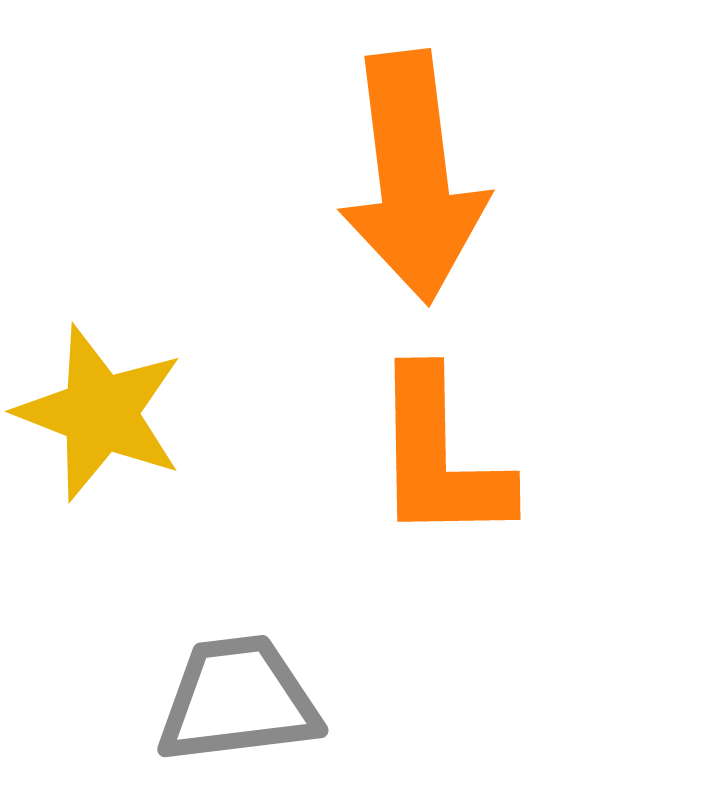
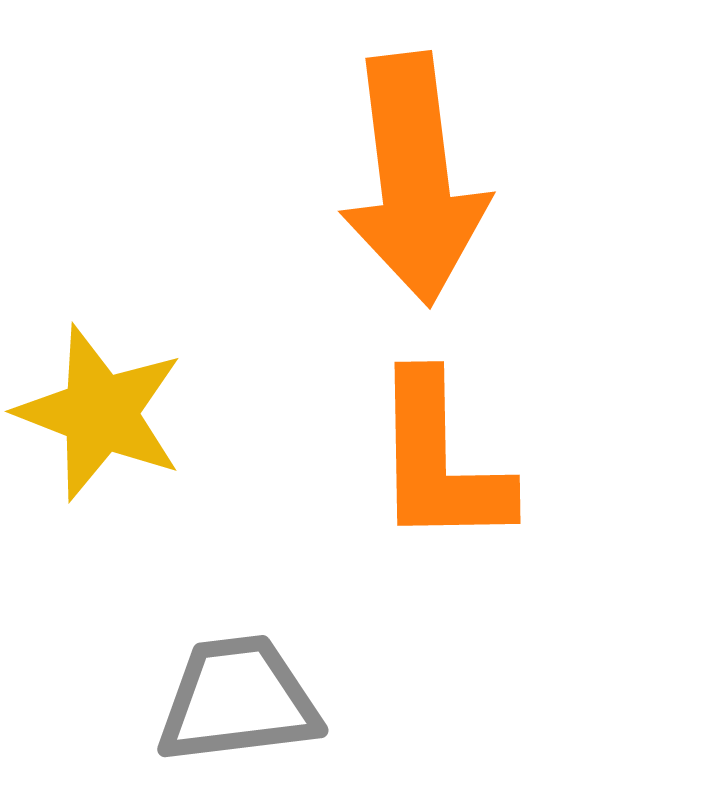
orange arrow: moved 1 px right, 2 px down
orange L-shape: moved 4 px down
